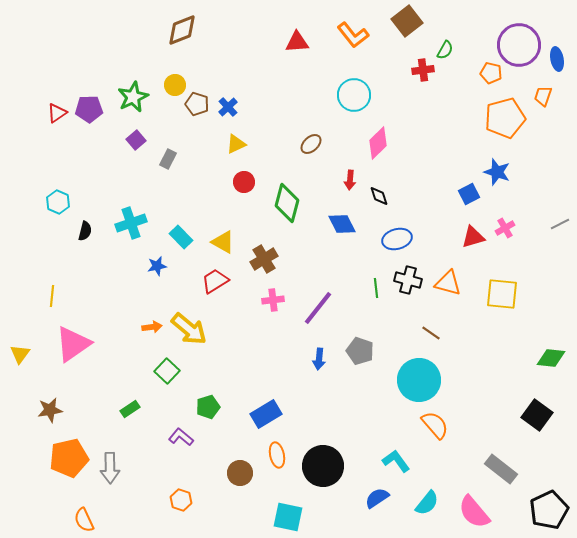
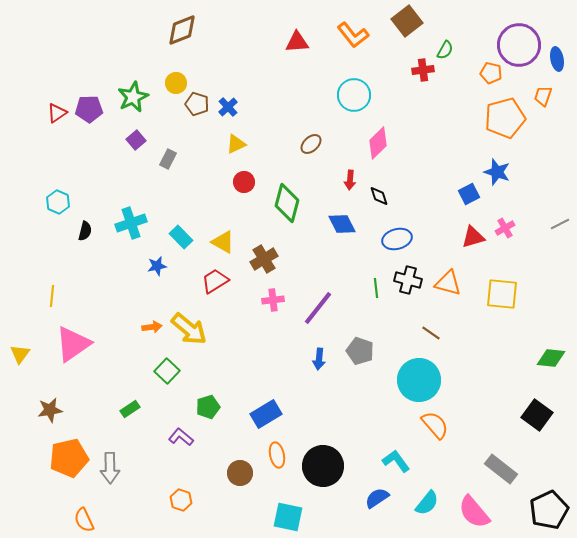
yellow circle at (175, 85): moved 1 px right, 2 px up
